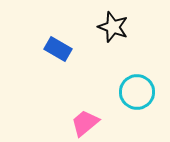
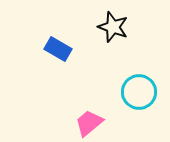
cyan circle: moved 2 px right
pink trapezoid: moved 4 px right
